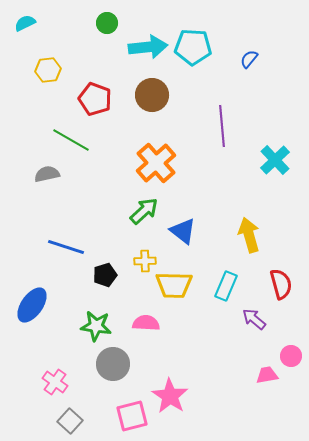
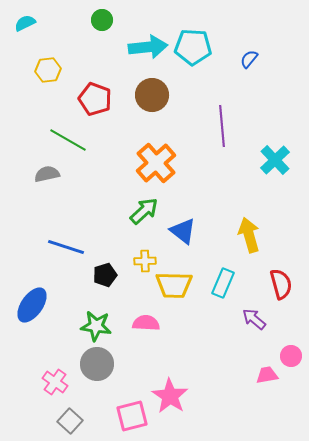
green circle: moved 5 px left, 3 px up
green line: moved 3 px left
cyan rectangle: moved 3 px left, 3 px up
gray circle: moved 16 px left
